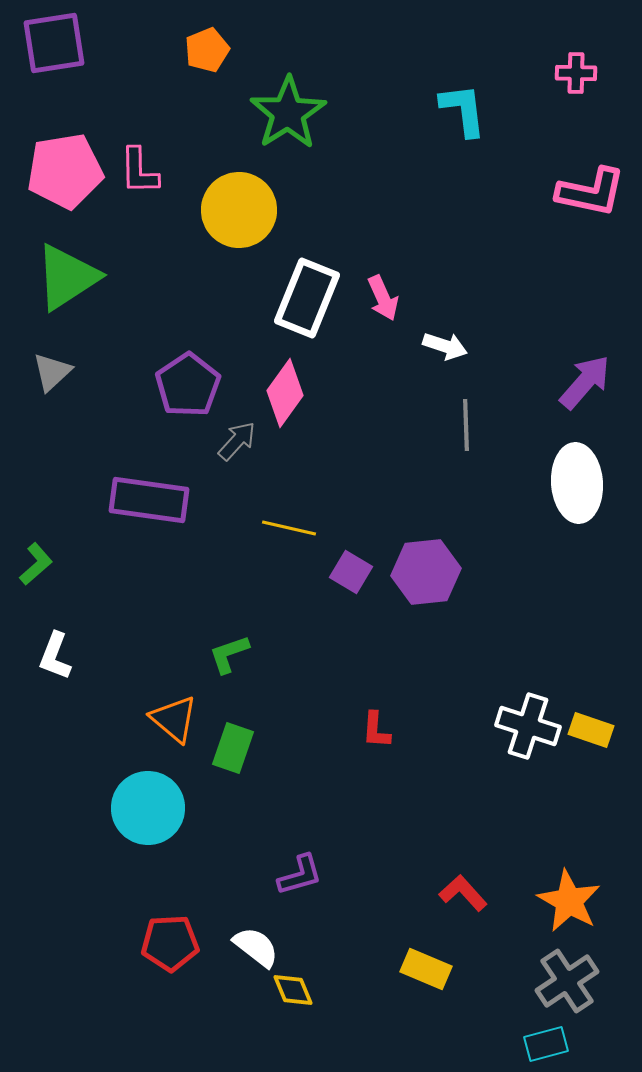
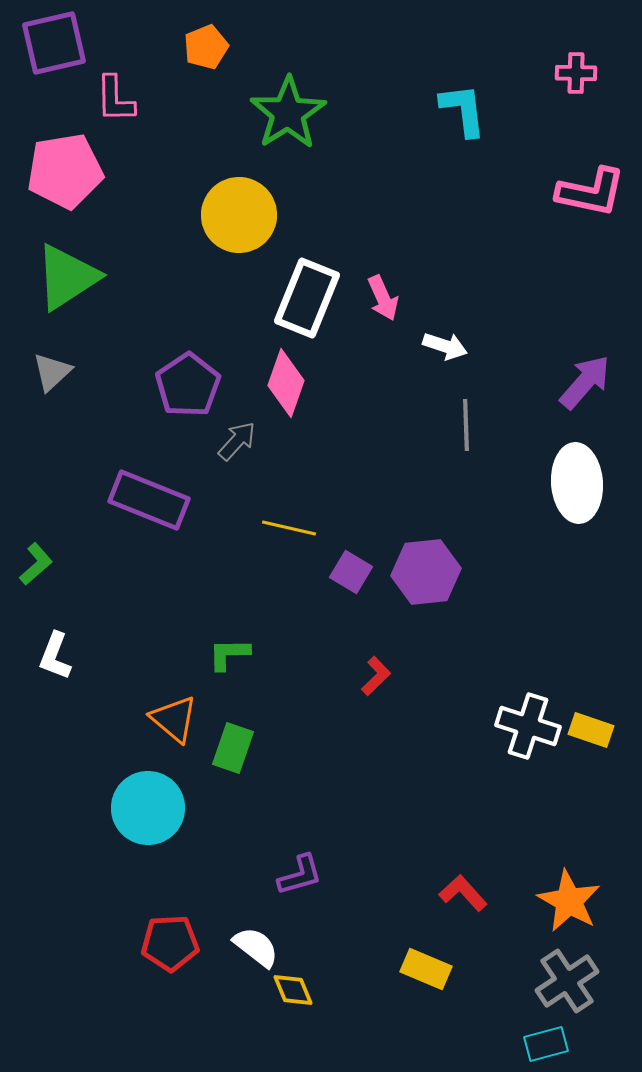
purple square at (54, 43): rotated 4 degrees counterclockwise
orange pentagon at (207, 50): moved 1 px left, 3 px up
pink L-shape at (139, 171): moved 24 px left, 72 px up
yellow circle at (239, 210): moved 5 px down
pink diamond at (285, 393): moved 1 px right, 10 px up; rotated 16 degrees counterclockwise
purple rectangle at (149, 500): rotated 14 degrees clockwise
green L-shape at (229, 654): rotated 18 degrees clockwise
red L-shape at (376, 730): moved 54 px up; rotated 138 degrees counterclockwise
